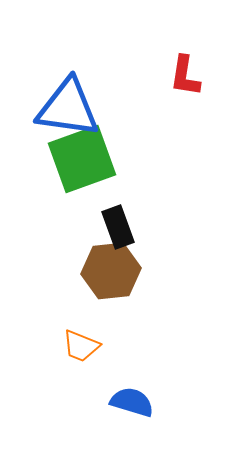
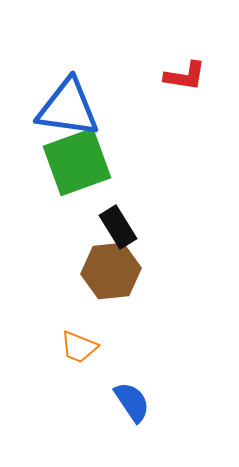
red L-shape: rotated 90 degrees counterclockwise
green square: moved 5 px left, 3 px down
black rectangle: rotated 12 degrees counterclockwise
orange trapezoid: moved 2 px left, 1 px down
blue semicircle: rotated 39 degrees clockwise
